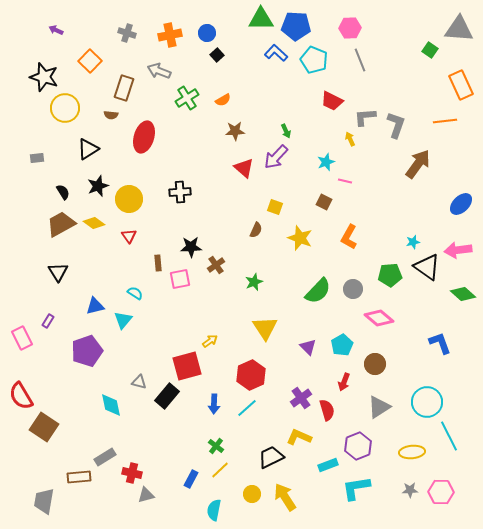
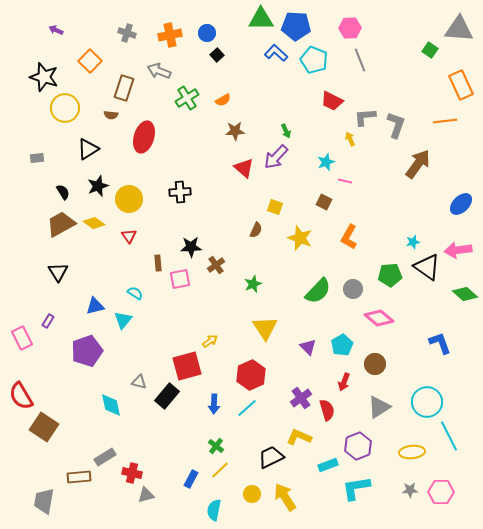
green star at (254, 282): moved 1 px left, 2 px down
green diamond at (463, 294): moved 2 px right
